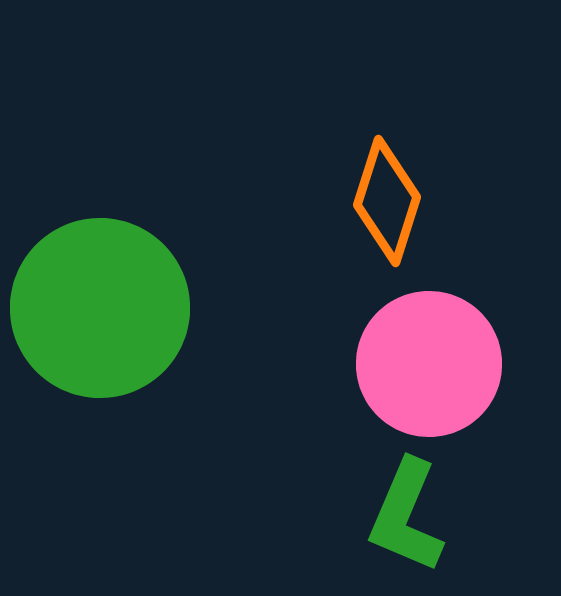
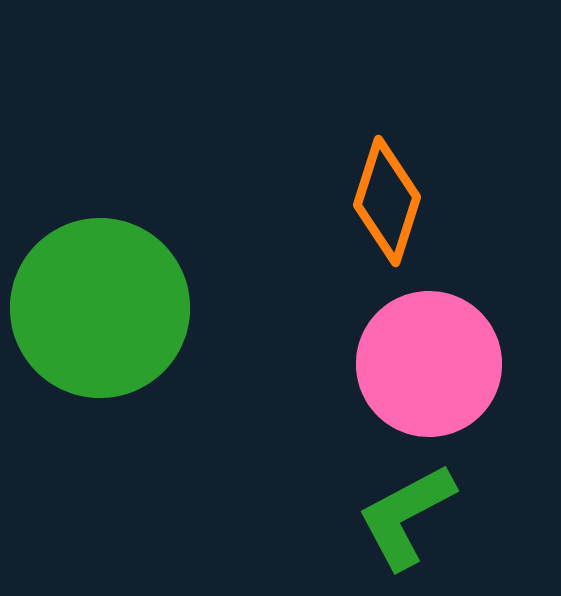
green L-shape: rotated 39 degrees clockwise
